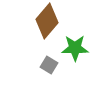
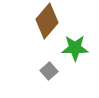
gray square: moved 6 px down; rotated 18 degrees clockwise
